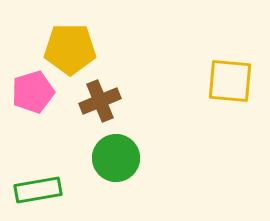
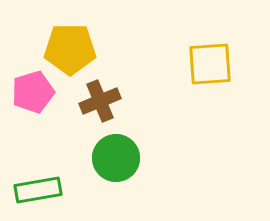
yellow square: moved 20 px left, 17 px up; rotated 9 degrees counterclockwise
